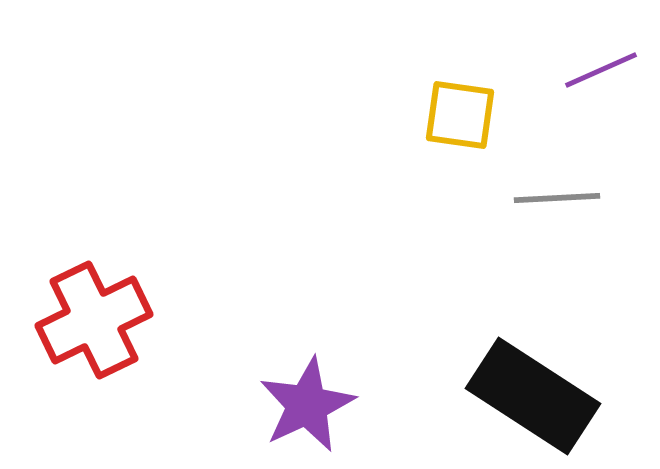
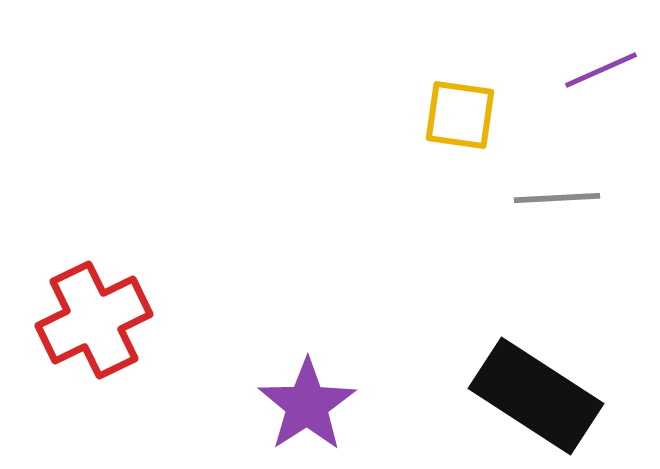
black rectangle: moved 3 px right
purple star: rotated 8 degrees counterclockwise
